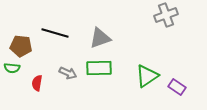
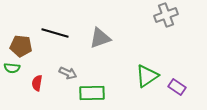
green rectangle: moved 7 px left, 25 px down
